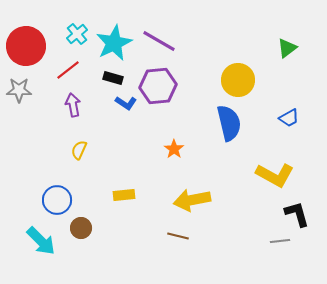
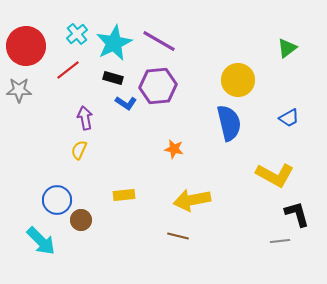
purple arrow: moved 12 px right, 13 px down
orange star: rotated 24 degrees counterclockwise
brown circle: moved 8 px up
